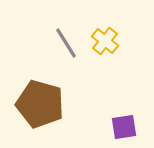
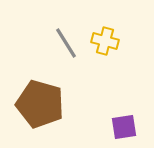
yellow cross: rotated 24 degrees counterclockwise
